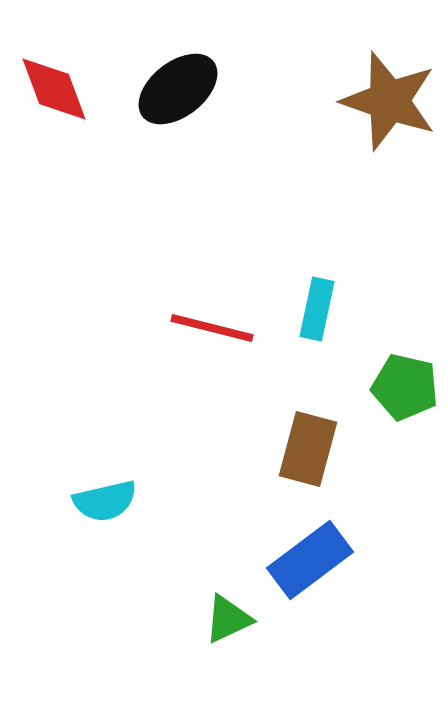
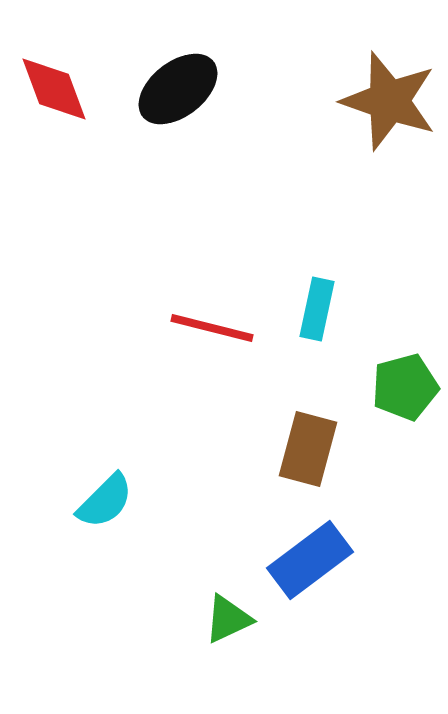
green pentagon: rotated 28 degrees counterclockwise
cyan semicircle: rotated 32 degrees counterclockwise
